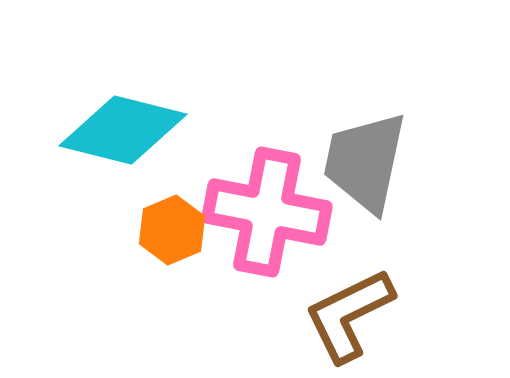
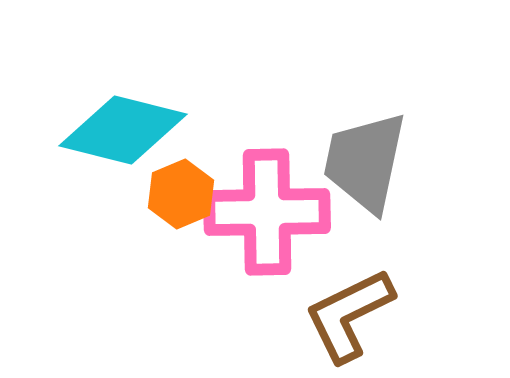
pink cross: rotated 12 degrees counterclockwise
orange hexagon: moved 9 px right, 36 px up
